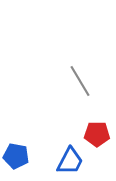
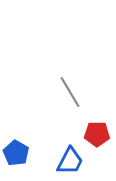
gray line: moved 10 px left, 11 px down
blue pentagon: moved 3 px up; rotated 20 degrees clockwise
